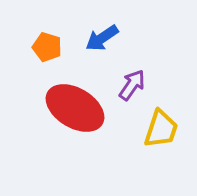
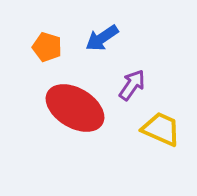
yellow trapezoid: rotated 84 degrees counterclockwise
